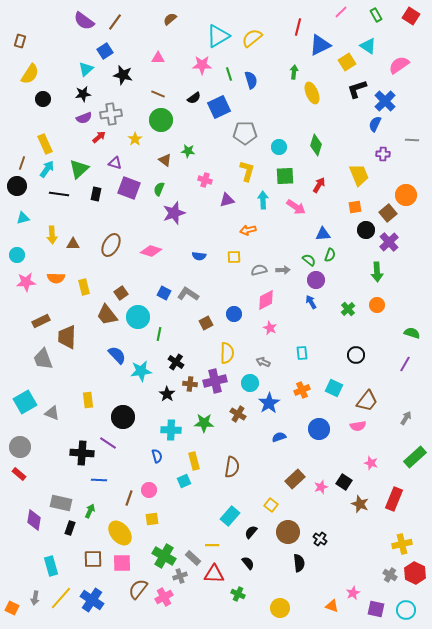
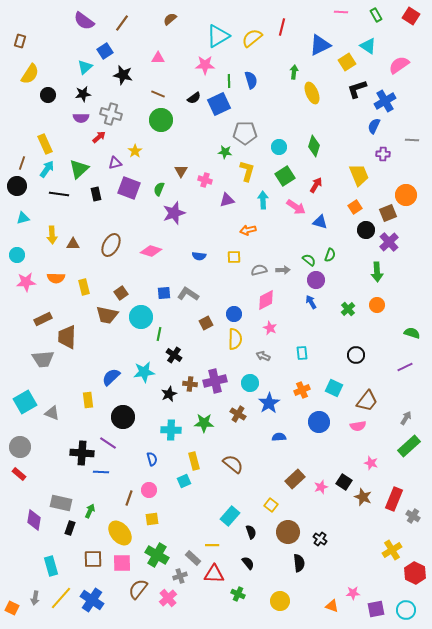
pink line at (341, 12): rotated 48 degrees clockwise
brown line at (115, 22): moved 7 px right, 1 px down
red line at (298, 27): moved 16 px left
pink star at (202, 65): moved 3 px right
cyan triangle at (86, 69): moved 1 px left, 2 px up
green line at (229, 74): moved 7 px down; rotated 16 degrees clockwise
black circle at (43, 99): moved 5 px right, 4 px up
blue cross at (385, 101): rotated 15 degrees clockwise
blue square at (219, 107): moved 3 px up
gray cross at (111, 114): rotated 25 degrees clockwise
purple semicircle at (84, 118): moved 3 px left; rotated 21 degrees clockwise
blue semicircle at (375, 124): moved 1 px left, 2 px down
yellow star at (135, 139): moved 12 px down
green diamond at (316, 145): moved 2 px left, 1 px down
green star at (188, 151): moved 37 px right, 1 px down
brown triangle at (165, 160): moved 16 px right, 11 px down; rotated 24 degrees clockwise
purple triangle at (115, 163): rotated 32 degrees counterclockwise
green square at (285, 176): rotated 30 degrees counterclockwise
red arrow at (319, 185): moved 3 px left
black rectangle at (96, 194): rotated 24 degrees counterclockwise
orange square at (355, 207): rotated 24 degrees counterclockwise
brown square at (388, 213): rotated 18 degrees clockwise
blue triangle at (323, 234): moved 3 px left, 12 px up; rotated 21 degrees clockwise
blue square at (164, 293): rotated 32 degrees counterclockwise
brown trapezoid at (107, 315): rotated 40 degrees counterclockwise
cyan circle at (138, 317): moved 3 px right
brown rectangle at (41, 321): moved 2 px right, 2 px up
yellow semicircle at (227, 353): moved 8 px right, 14 px up
blue semicircle at (117, 355): moved 6 px left, 22 px down; rotated 90 degrees counterclockwise
gray trapezoid at (43, 359): rotated 75 degrees counterclockwise
black cross at (176, 362): moved 2 px left, 7 px up
gray arrow at (263, 362): moved 6 px up
purple line at (405, 364): moved 3 px down; rotated 35 degrees clockwise
cyan star at (141, 371): moved 3 px right, 1 px down
black star at (167, 394): moved 2 px right; rotated 14 degrees clockwise
blue circle at (319, 429): moved 7 px up
blue semicircle at (279, 437): rotated 16 degrees clockwise
blue semicircle at (157, 456): moved 5 px left, 3 px down
green rectangle at (415, 457): moved 6 px left, 11 px up
brown semicircle at (232, 467): moved 1 px right, 3 px up; rotated 60 degrees counterclockwise
blue line at (99, 480): moved 2 px right, 8 px up
brown star at (360, 504): moved 3 px right, 7 px up
black semicircle at (251, 532): rotated 120 degrees clockwise
yellow cross at (402, 544): moved 10 px left, 6 px down; rotated 18 degrees counterclockwise
green cross at (164, 556): moved 7 px left, 1 px up
gray cross at (390, 575): moved 23 px right, 59 px up
pink star at (353, 593): rotated 24 degrees clockwise
pink cross at (164, 597): moved 4 px right, 1 px down; rotated 12 degrees counterclockwise
yellow circle at (280, 608): moved 7 px up
purple square at (376, 609): rotated 24 degrees counterclockwise
